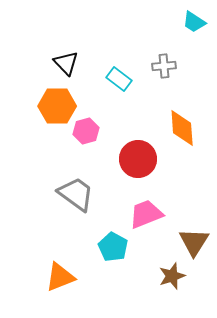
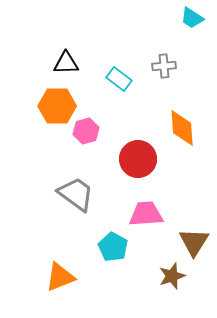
cyan trapezoid: moved 2 px left, 4 px up
black triangle: rotated 48 degrees counterclockwise
pink trapezoid: rotated 18 degrees clockwise
